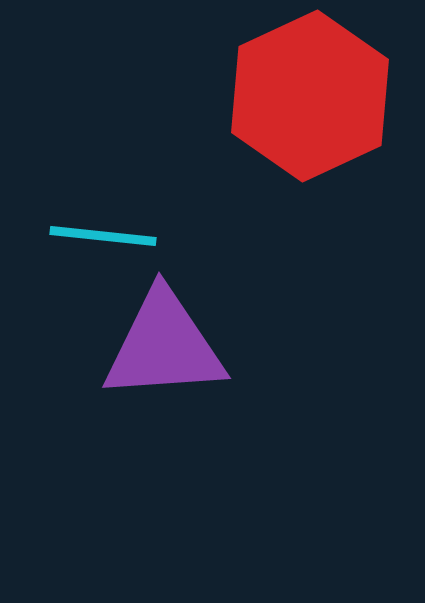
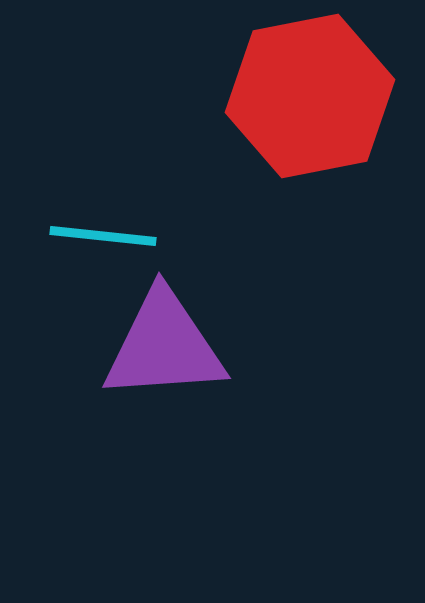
red hexagon: rotated 14 degrees clockwise
